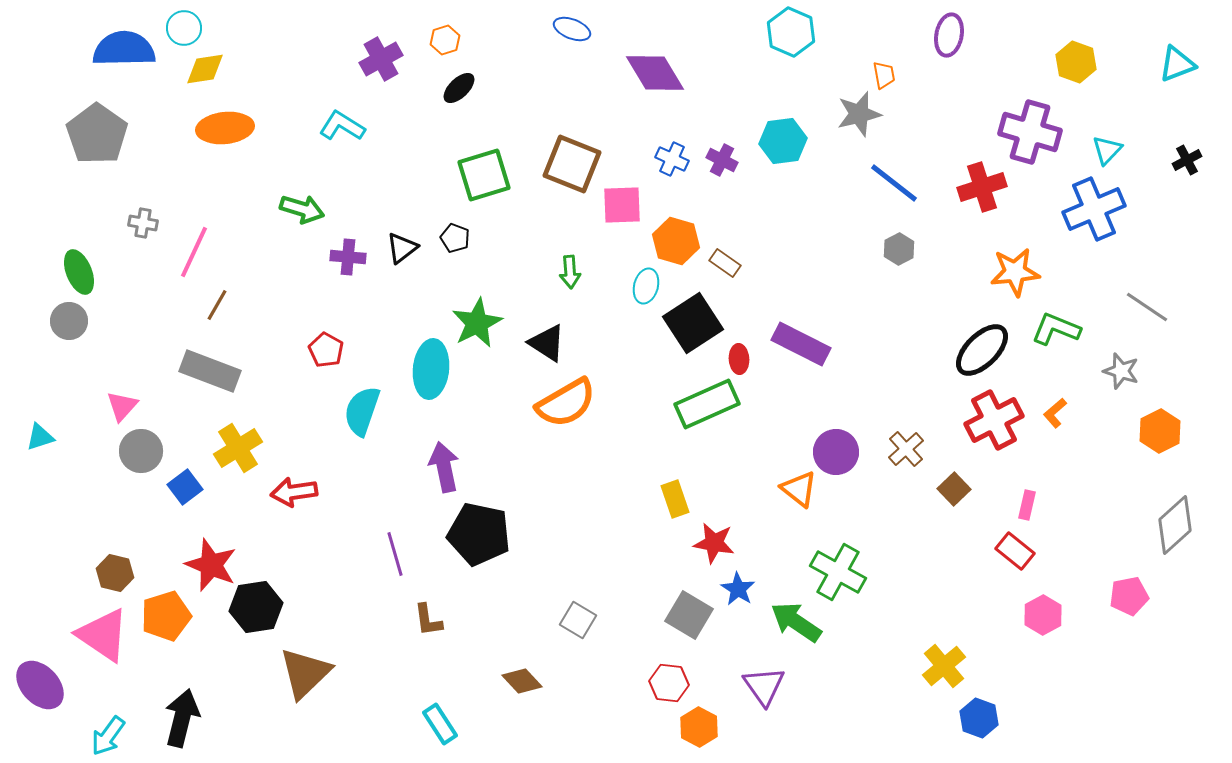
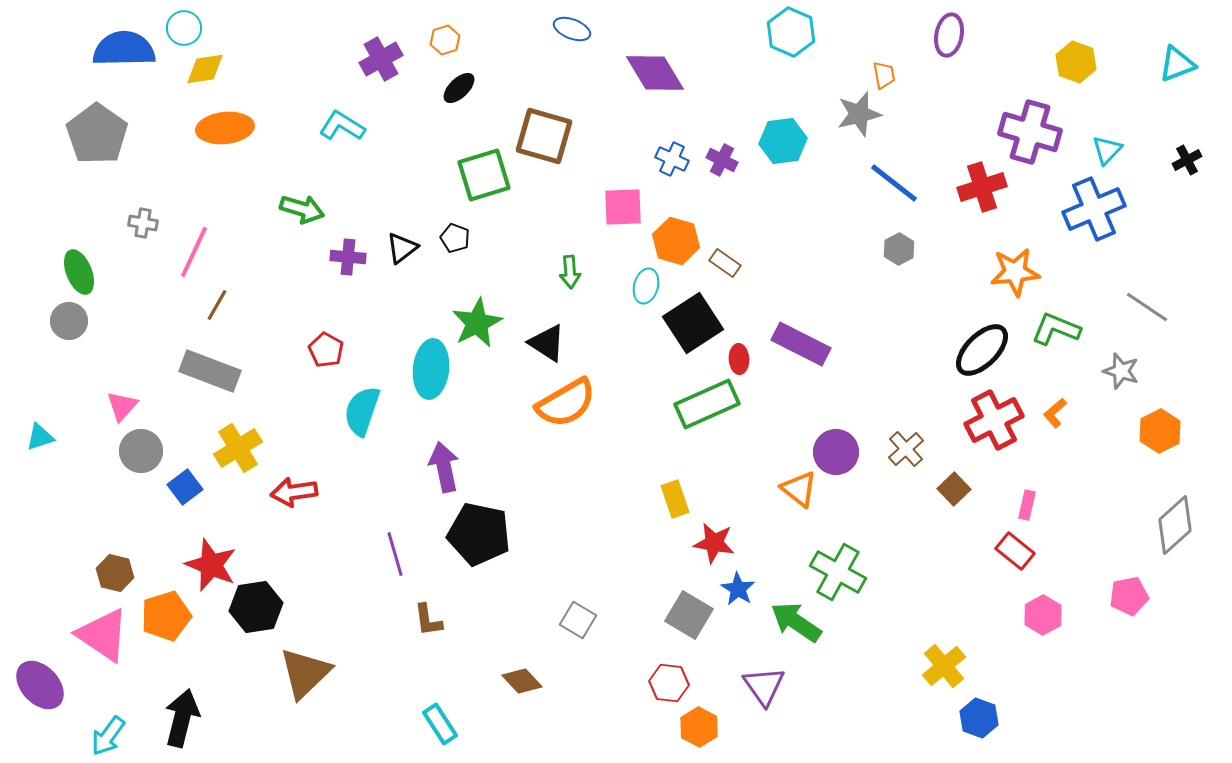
brown square at (572, 164): moved 28 px left, 28 px up; rotated 6 degrees counterclockwise
pink square at (622, 205): moved 1 px right, 2 px down
